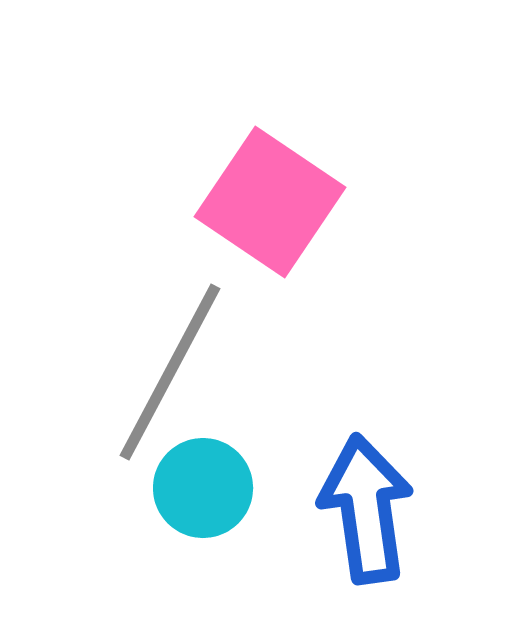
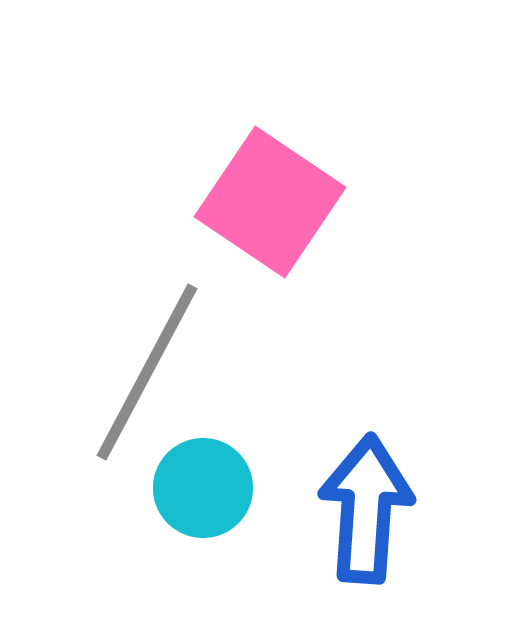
gray line: moved 23 px left
blue arrow: rotated 12 degrees clockwise
